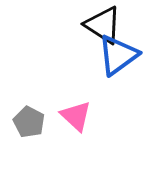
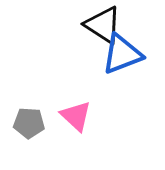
blue triangle: moved 4 px right, 1 px up; rotated 15 degrees clockwise
gray pentagon: moved 1 px down; rotated 24 degrees counterclockwise
